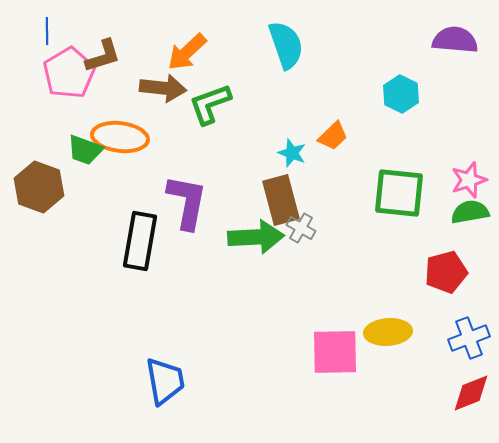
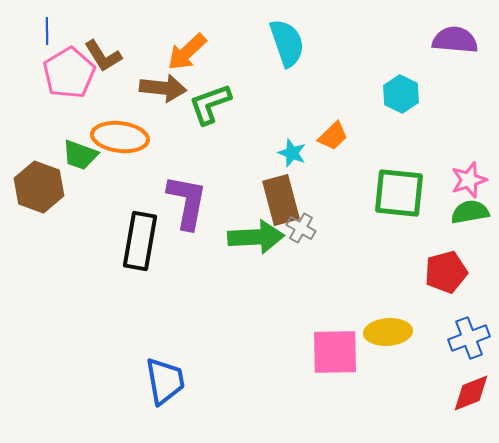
cyan semicircle: moved 1 px right, 2 px up
brown L-shape: rotated 75 degrees clockwise
green trapezoid: moved 5 px left, 5 px down
